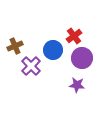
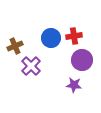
red cross: rotated 28 degrees clockwise
blue circle: moved 2 px left, 12 px up
purple circle: moved 2 px down
purple star: moved 3 px left
